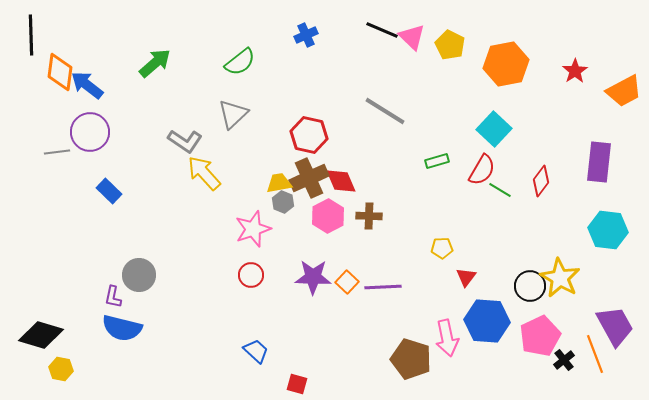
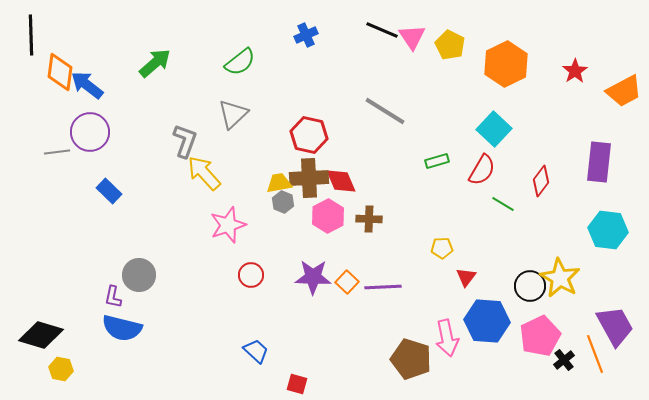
pink triangle at (412, 37): rotated 12 degrees clockwise
orange hexagon at (506, 64): rotated 15 degrees counterclockwise
gray L-shape at (185, 141): rotated 104 degrees counterclockwise
brown cross at (309, 178): rotated 21 degrees clockwise
green line at (500, 190): moved 3 px right, 14 px down
brown cross at (369, 216): moved 3 px down
pink star at (253, 229): moved 25 px left, 4 px up
